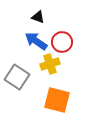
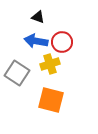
blue arrow: rotated 25 degrees counterclockwise
gray square: moved 4 px up
orange square: moved 6 px left
